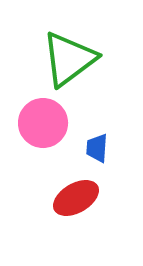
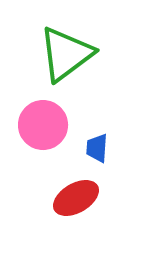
green triangle: moved 3 px left, 5 px up
pink circle: moved 2 px down
